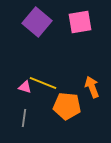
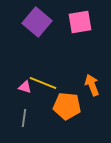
orange arrow: moved 2 px up
